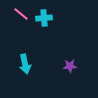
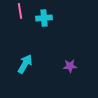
pink line: moved 1 px left, 3 px up; rotated 42 degrees clockwise
cyan arrow: rotated 138 degrees counterclockwise
